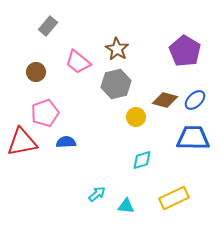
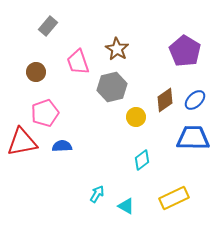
pink trapezoid: rotated 32 degrees clockwise
gray hexagon: moved 4 px left, 3 px down
brown diamond: rotated 50 degrees counterclockwise
blue semicircle: moved 4 px left, 4 px down
cyan diamond: rotated 20 degrees counterclockwise
cyan arrow: rotated 18 degrees counterclockwise
cyan triangle: rotated 24 degrees clockwise
